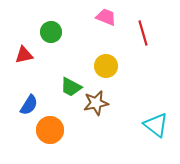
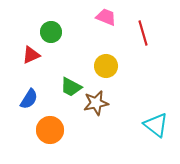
red triangle: moved 7 px right; rotated 12 degrees counterclockwise
blue semicircle: moved 6 px up
